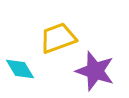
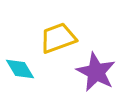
purple star: moved 1 px right, 1 px down; rotated 9 degrees clockwise
